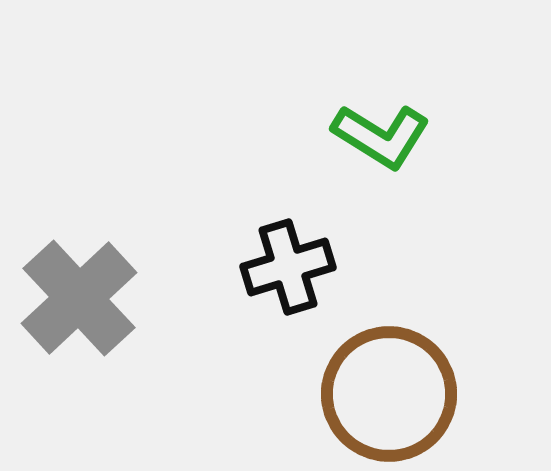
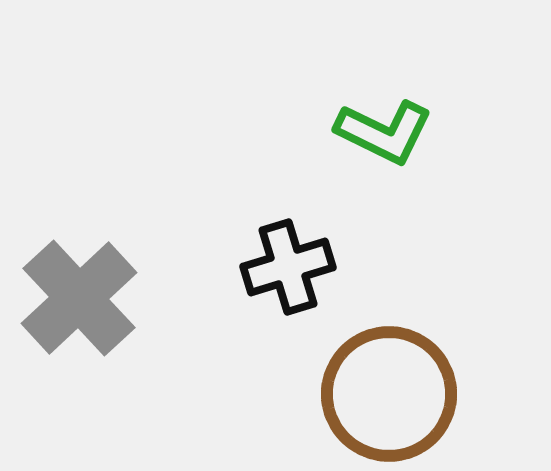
green L-shape: moved 3 px right, 4 px up; rotated 6 degrees counterclockwise
